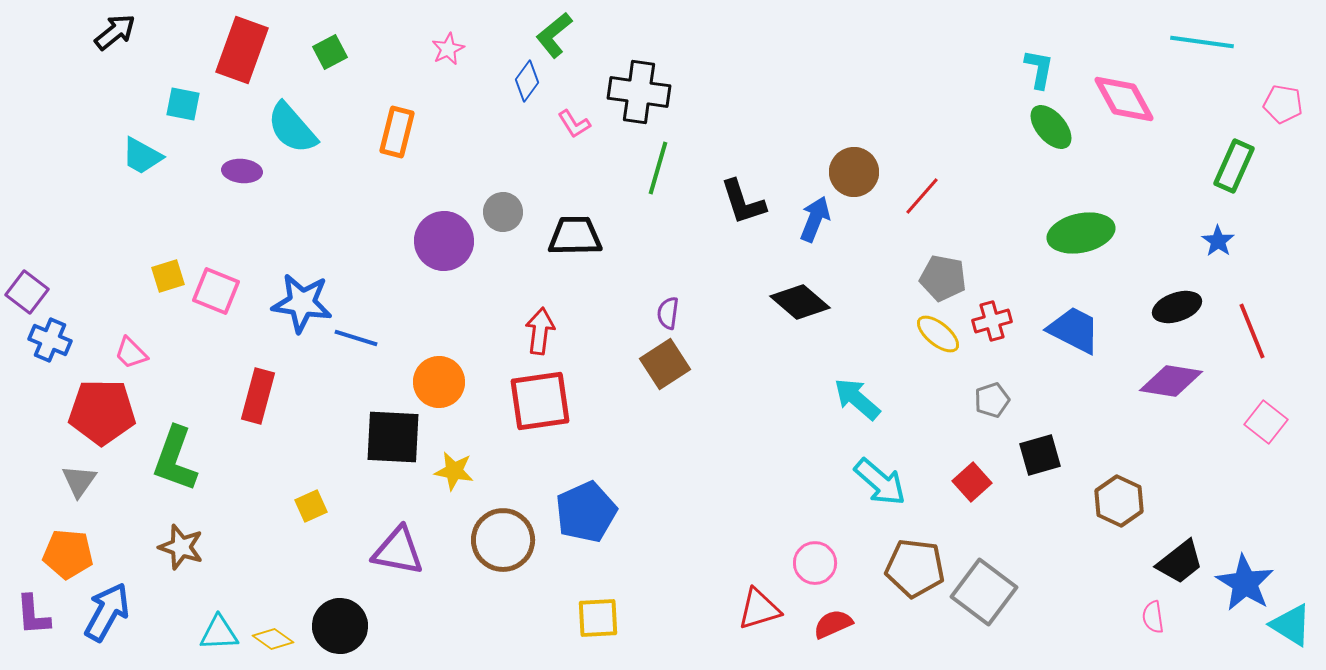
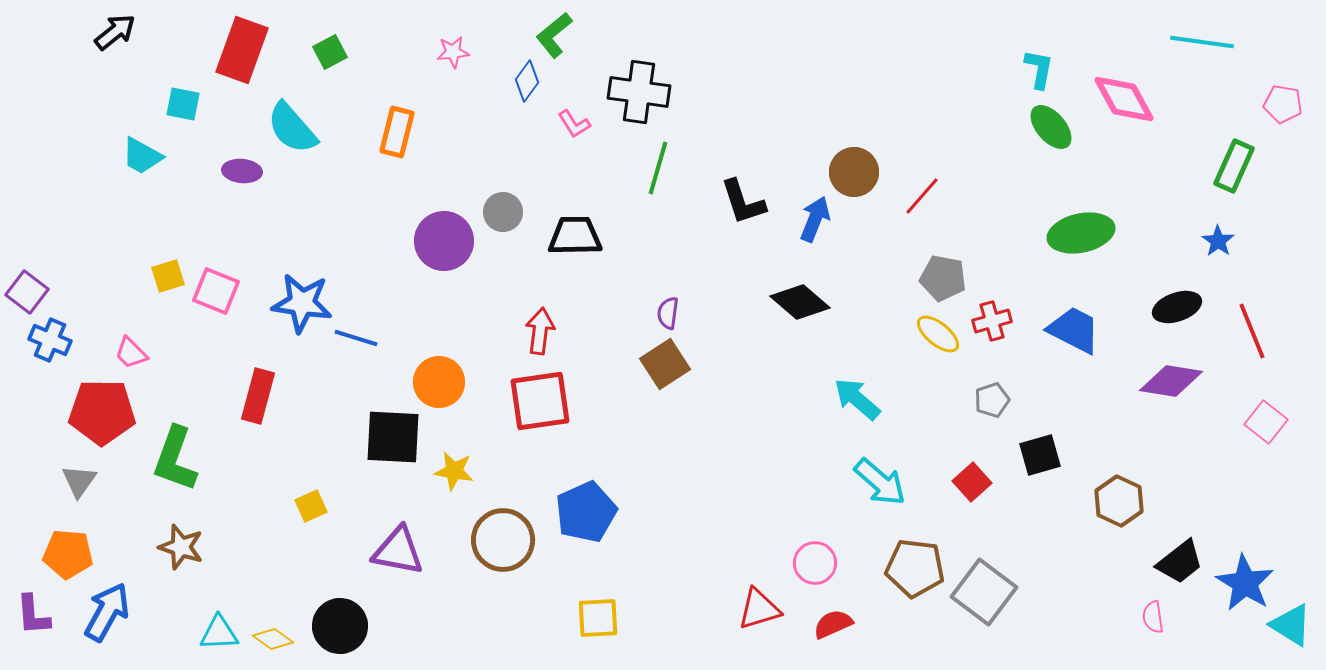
pink star at (448, 49): moved 5 px right, 3 px down; rotated 20 degrees clockwise
